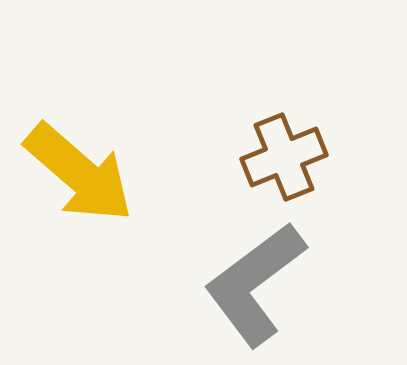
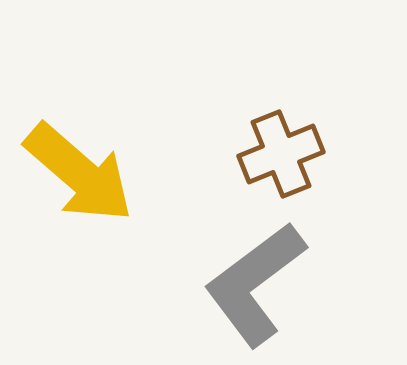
brown cross: moved 3 px left, 3 px up
